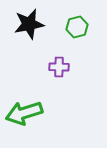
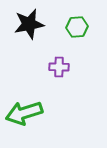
green hexagon: rotated 10 degrees clockwise
